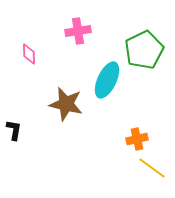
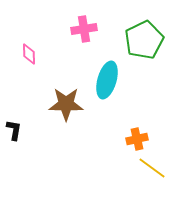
pink cross: moved 6 px right, 2 px up
green pentagon: moved 10 px up
cyan ellipse: rotated 9 degrees counterclockwise
brown star: rotated 12 degrees counterclockwise
